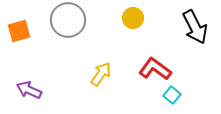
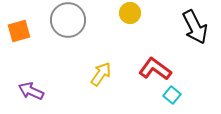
yellow circle: moved 3 px left, 5 px up
purple arrow: moved 2 px right, 1 px down
